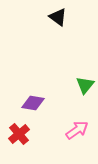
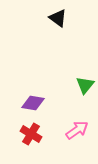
black triangle: moved 1 px down
red cross: moved 12 px right; rotated 20 degrees counterclockwise
